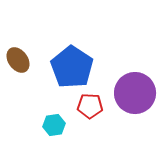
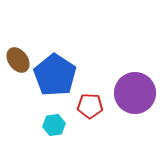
blue pentagon: moved 17 px left, 8 px down
